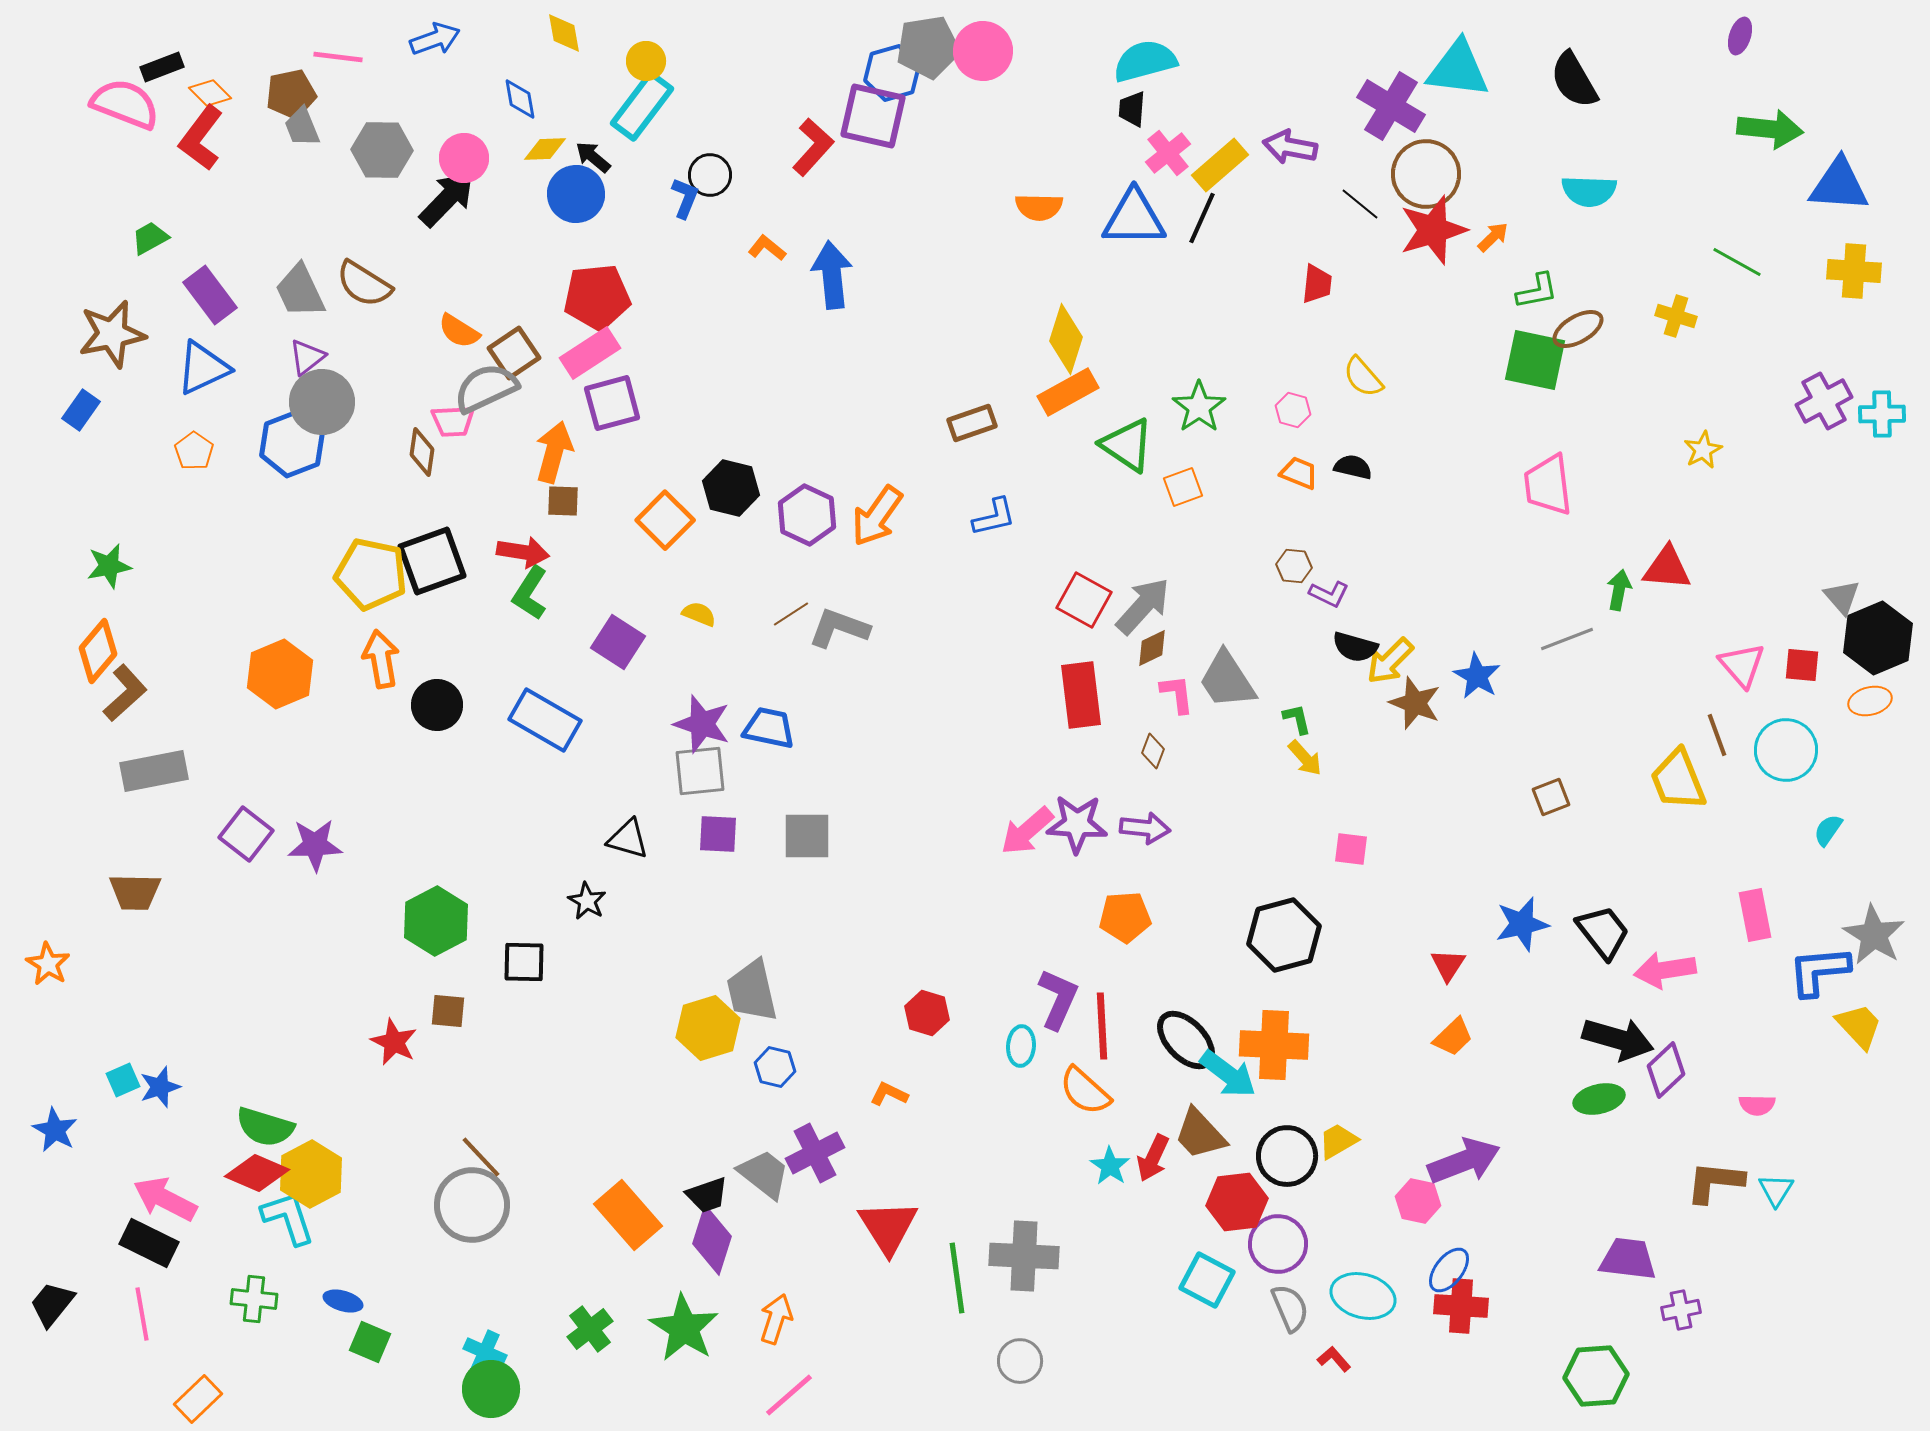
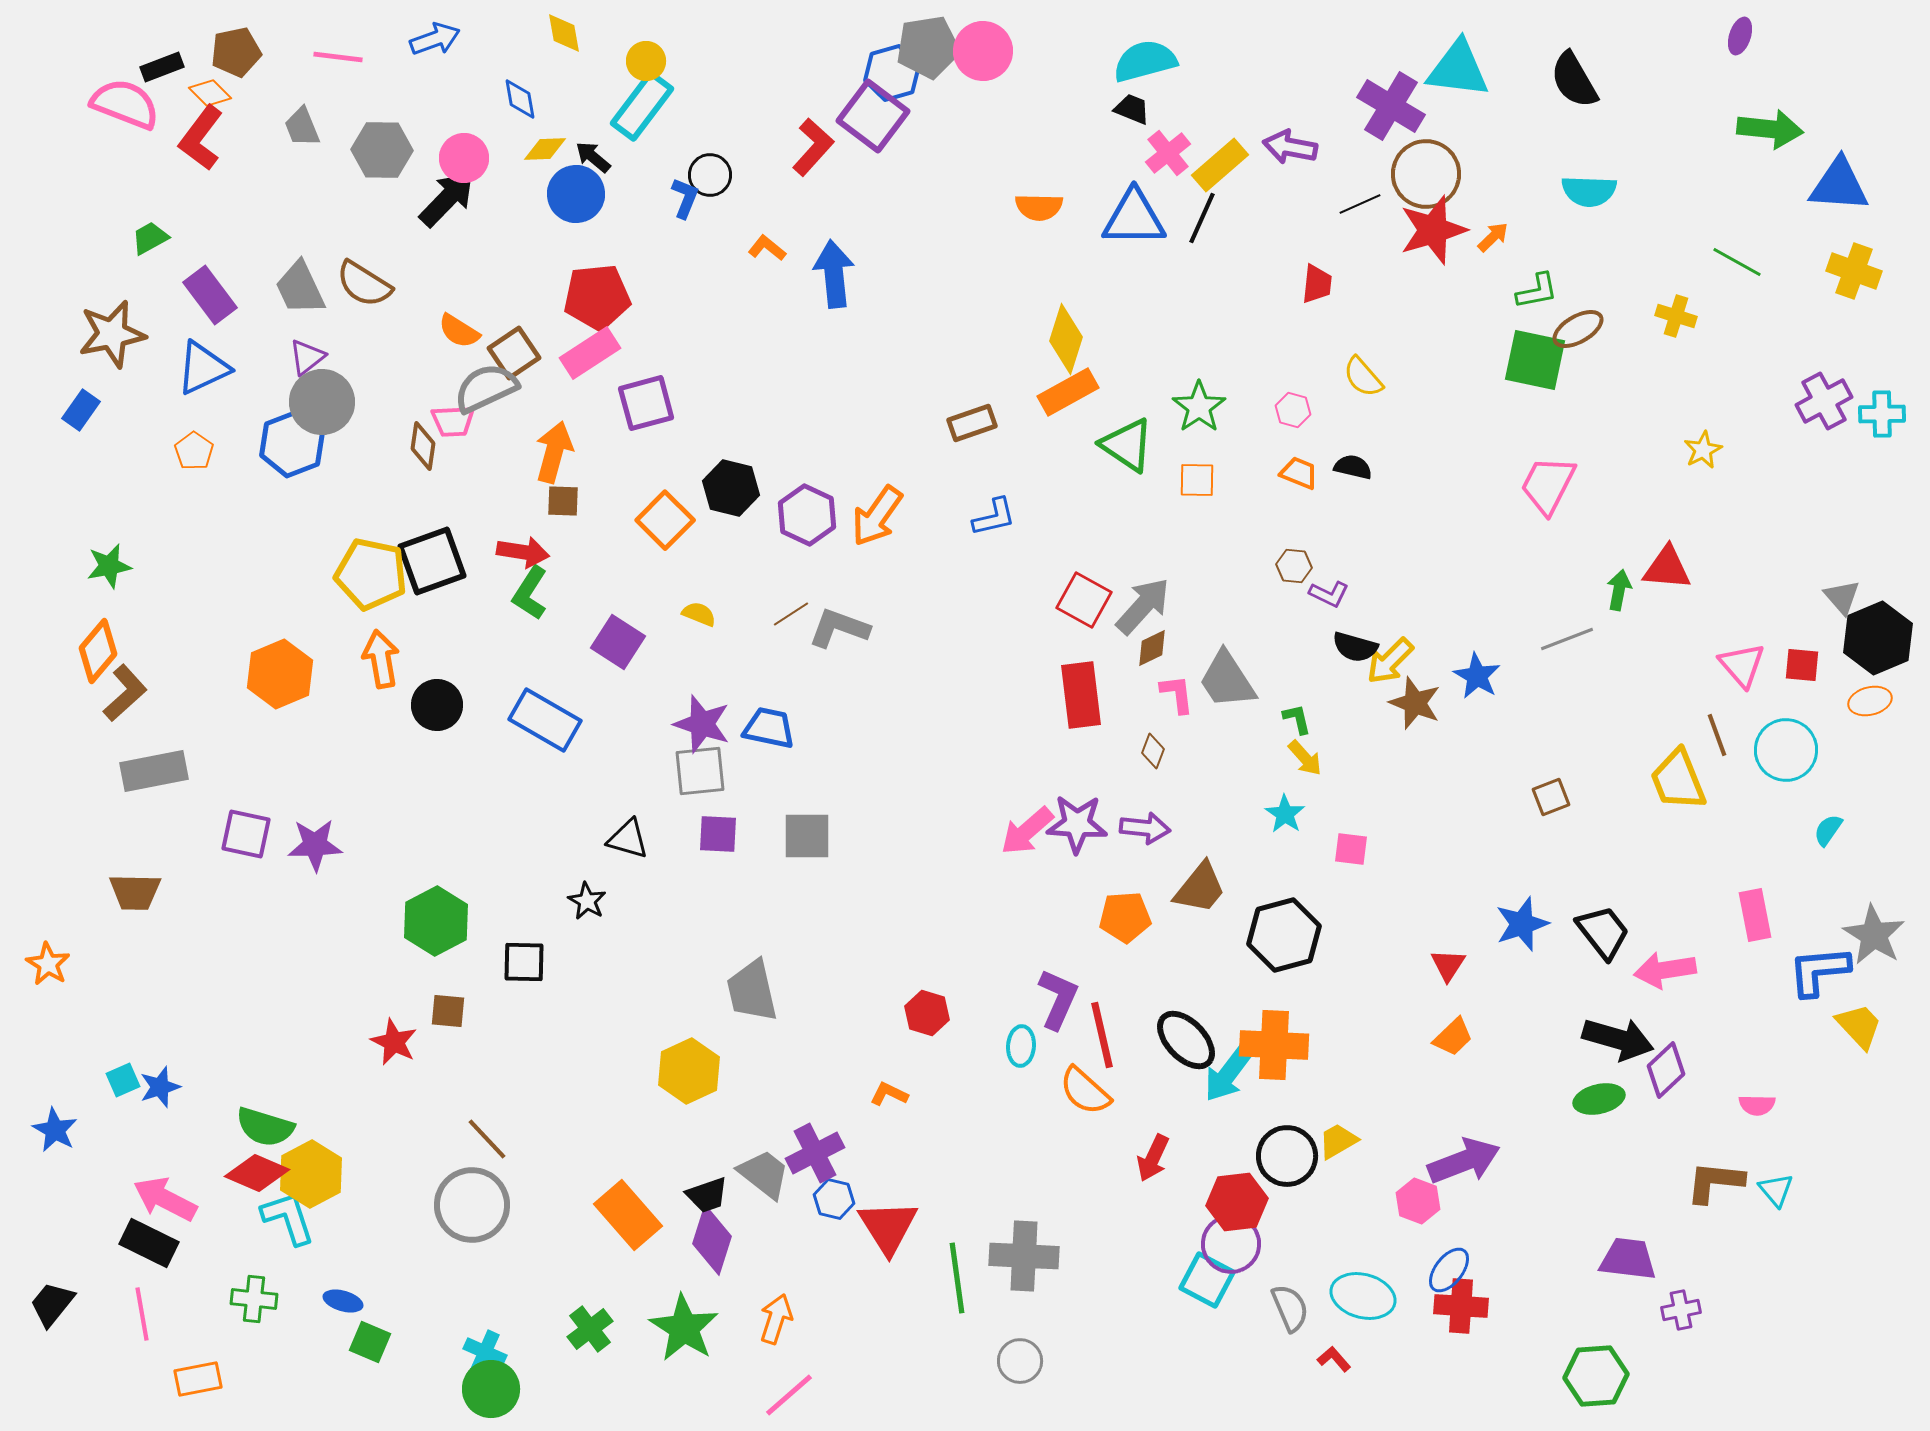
brown pentagon at (291, 94): moved 55 px left, 42 px up
black trapezoid at (1132, 109): rotated 108 degrees clockwise
purple square at (873, 116): rotated 24 degrees clockwise
black line at (1360, 204): rotated 63 degrees counterclockwise
yellow cross at (1854, 271): rotated 16 degrees clockwise
blue arrow at (832, 275): moved 2 px right, 1 px up
gray trapezoid at (300, 291): moved 3 px up
purple square at (612, 403): moved 34 px right
brown diamond at (422, 452): moved 1 px right, 6 px up
pink trapezoid at (1548, 485): rotated 34 degrees clockwise
orange square at (1183, 487): moved 14 px right, 7 px up; rotated 21 degrees clockwise
purple square at (246, 834): rotated 26 degrees counterclockwise
blue star at (1522, 924): rotated 6 degrees counterclockwise
red line at (1102, 1026): moved 9 px down; rotated 10 degrees counterclockwise
yellow hexagon at (708, 1028): moved 19 px left, 43 px down; rotated 8 degrees counterclockwise
blue hexagon at (775, 1067): moved 59 px right, 132 px down
cyan arrow at (1228, 1074): rotated 90 degrees clockwise
brown trapezoid at (1200, 1134): moved 246 px up; rotated 98 degrees counterclockwise
brown line at (481, 1157): moved 6 px right, 18 px up
cyan star at (1110, 1166): moved 175 px right, 352 px up
cyan triangle at (1776, 1190): rotated 12 degrees counterclockwise
pink hexagon at (1418, 1201): rotated 9 degrees clockwise
purple circle at (1278, 1244): moved 47 px left
orange rectangle at (198, 1399): moved 20 px up; rotated 33 degrees clockwise
